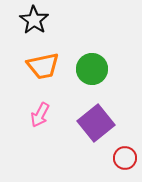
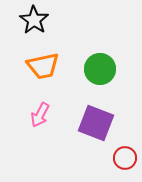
green circle: moved 8 px right
purple square: rotated 30 degrees counterclockwise
